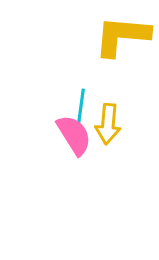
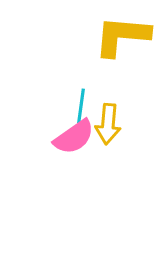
pink semicircle: moved 2 px down; rotated 87 degrees clockwise
